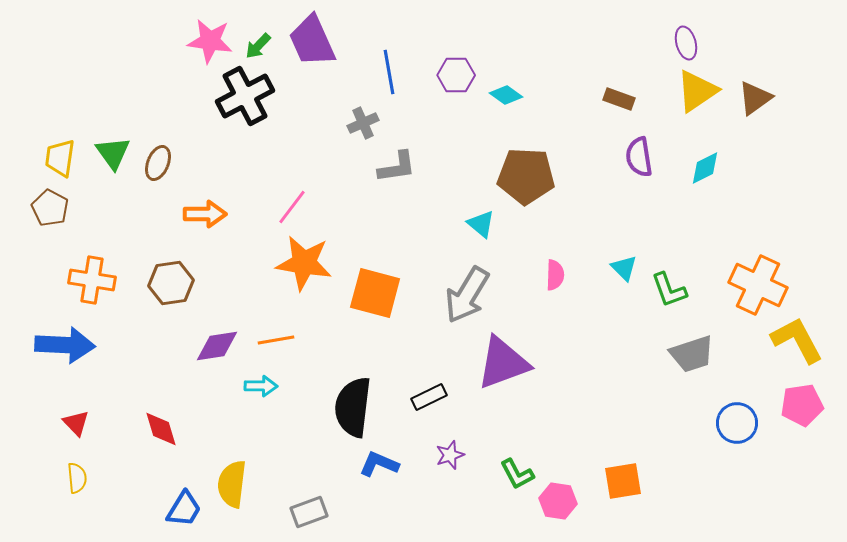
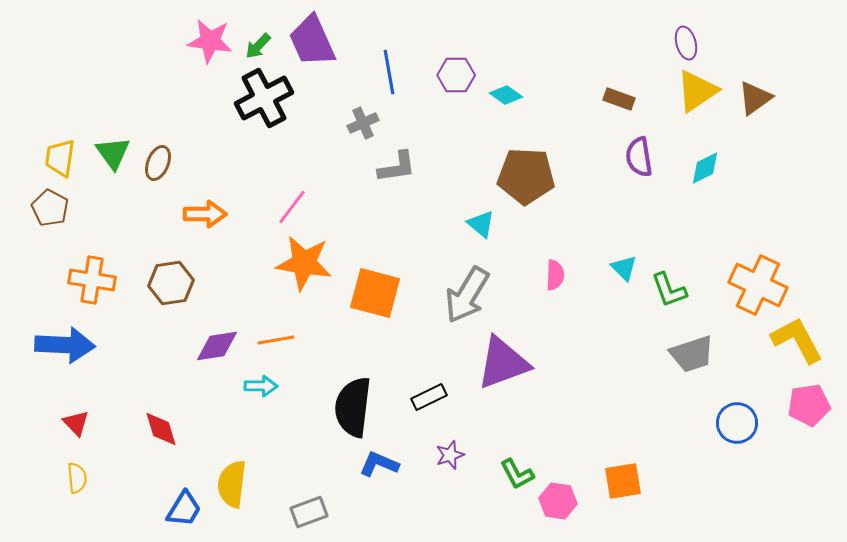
black cross at (245, 96): moved 19 px right, 2 px down
pink pentagon at (802, 405): moved 7 px right
